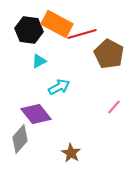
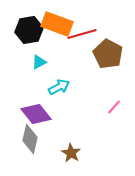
orange rectangle: rotated 8 degrees counterclockwise
black hexagon: rotated 16 degrees counterclockwise
brown pentagon: moved 1 px left
cyan triangle: moved 1 px down
gray diamond: moved 10 px right; rotated 28 degrees counterclockwise
